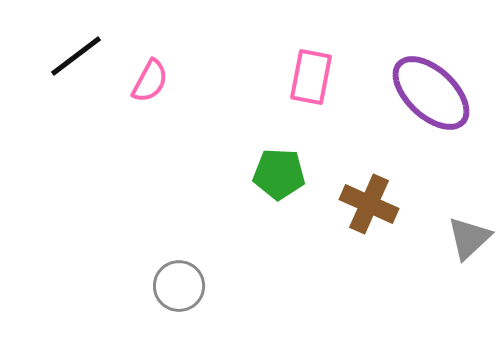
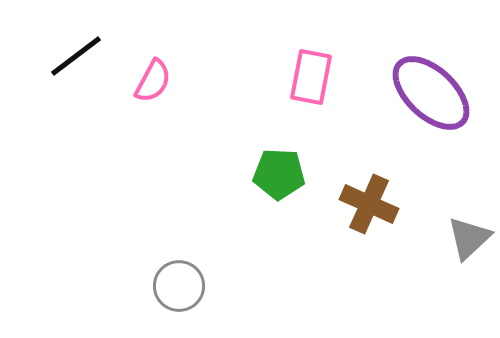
pink semicircle: moved 3 px right
